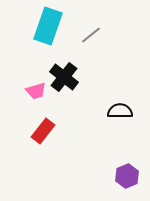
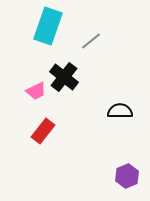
gray line: moved 6 px down
pink trapezoid: rotated 10 degrees counterclockwise
